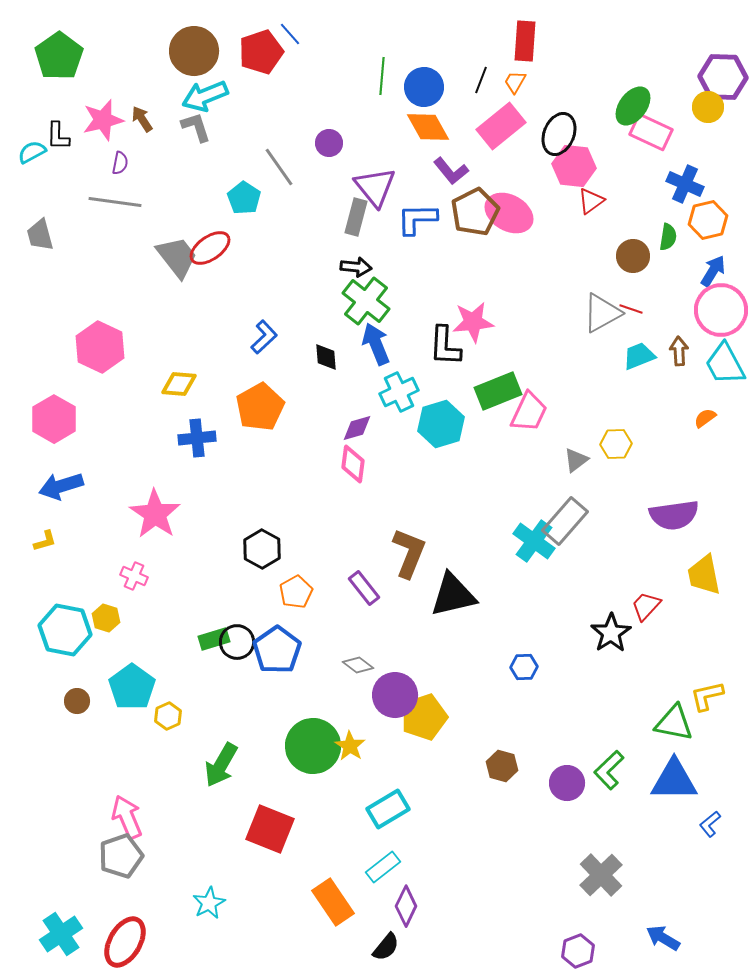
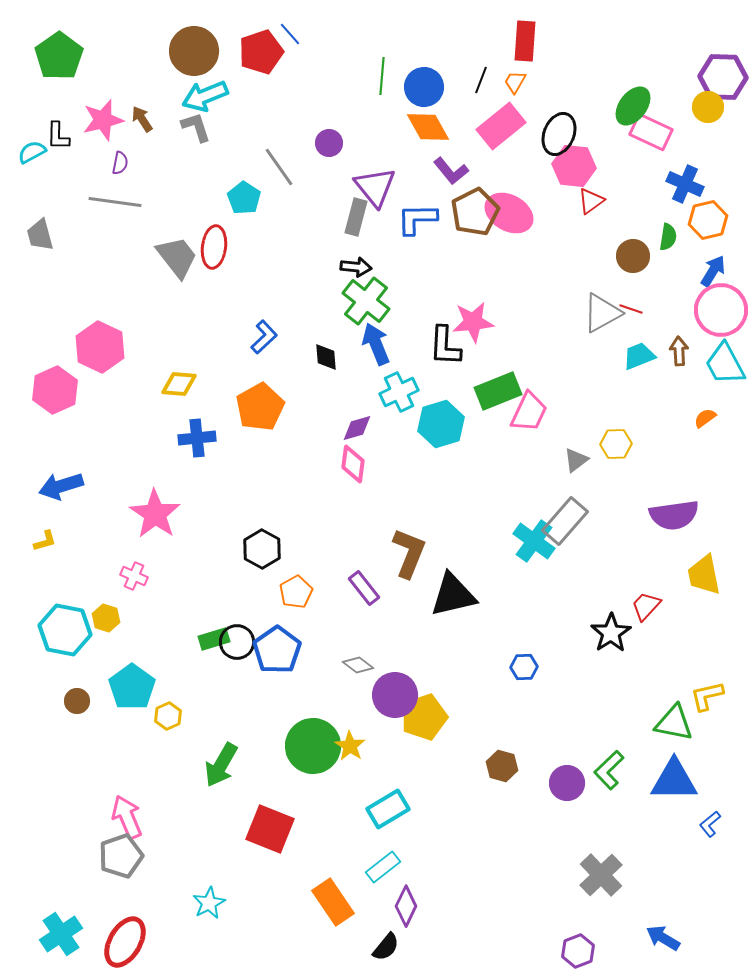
red ellipse at (210, 248): moved 4 px right, 1 px up; rotated 48 degrees counterclockwise
pink hexagon at (54, 419): moved 1 px right, 29 px up; rotated 6 degrees clockwise
